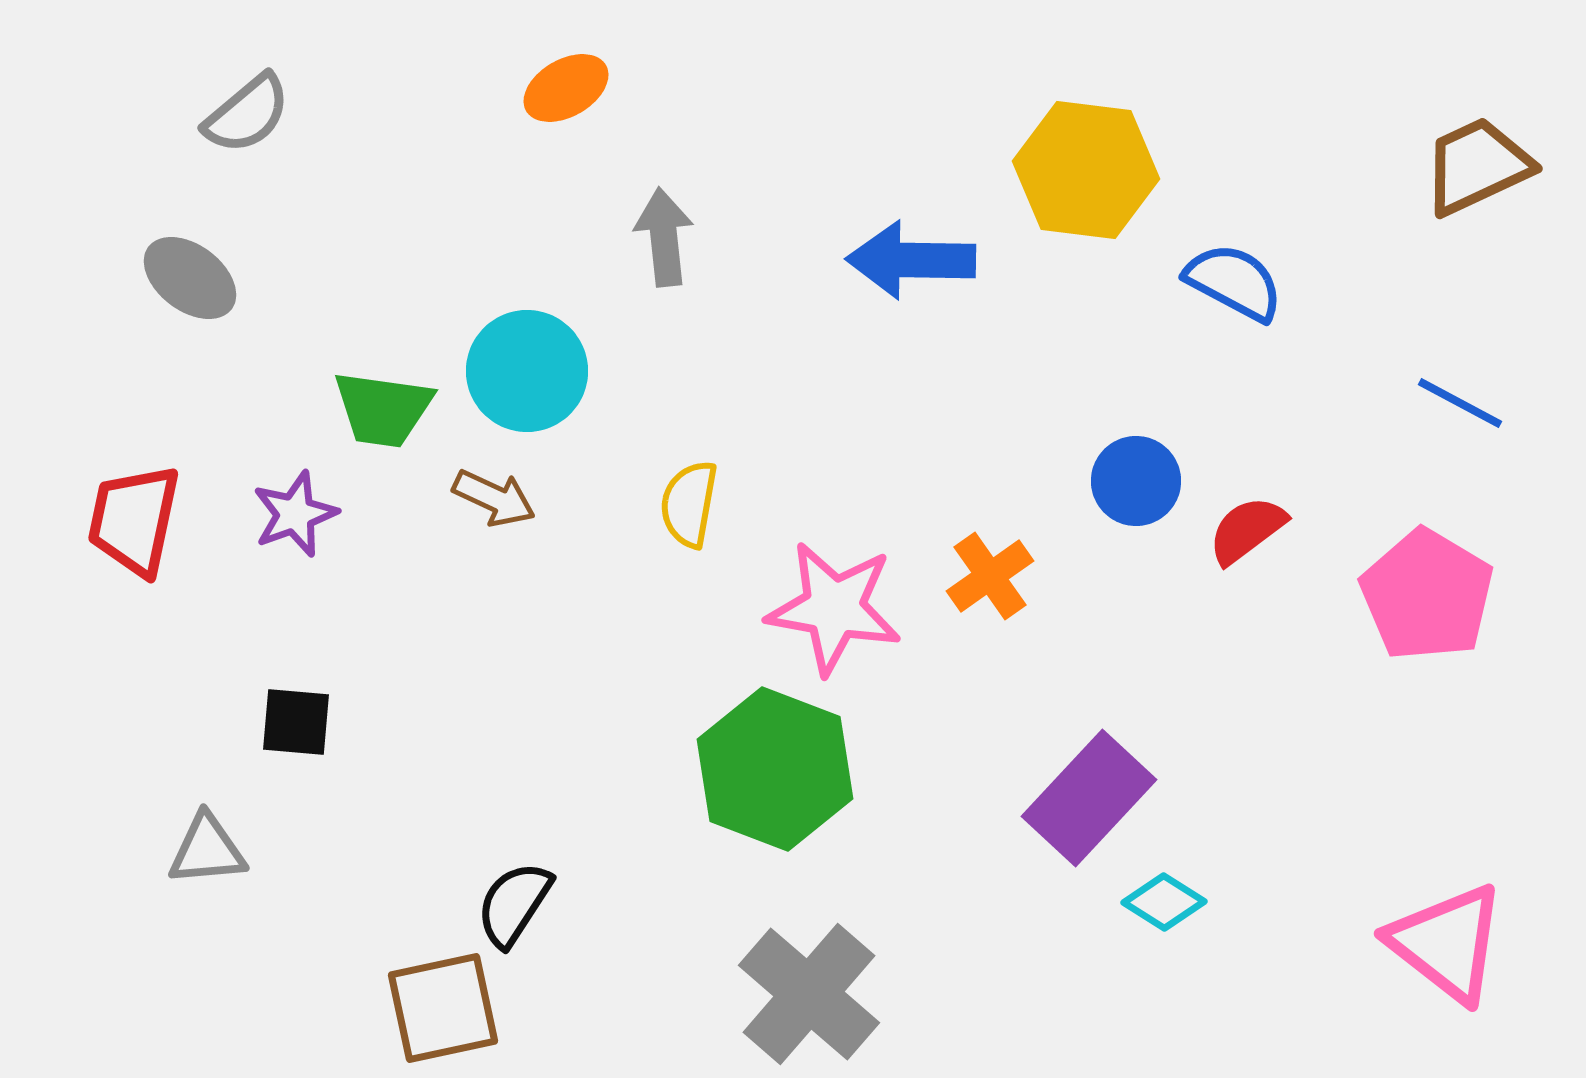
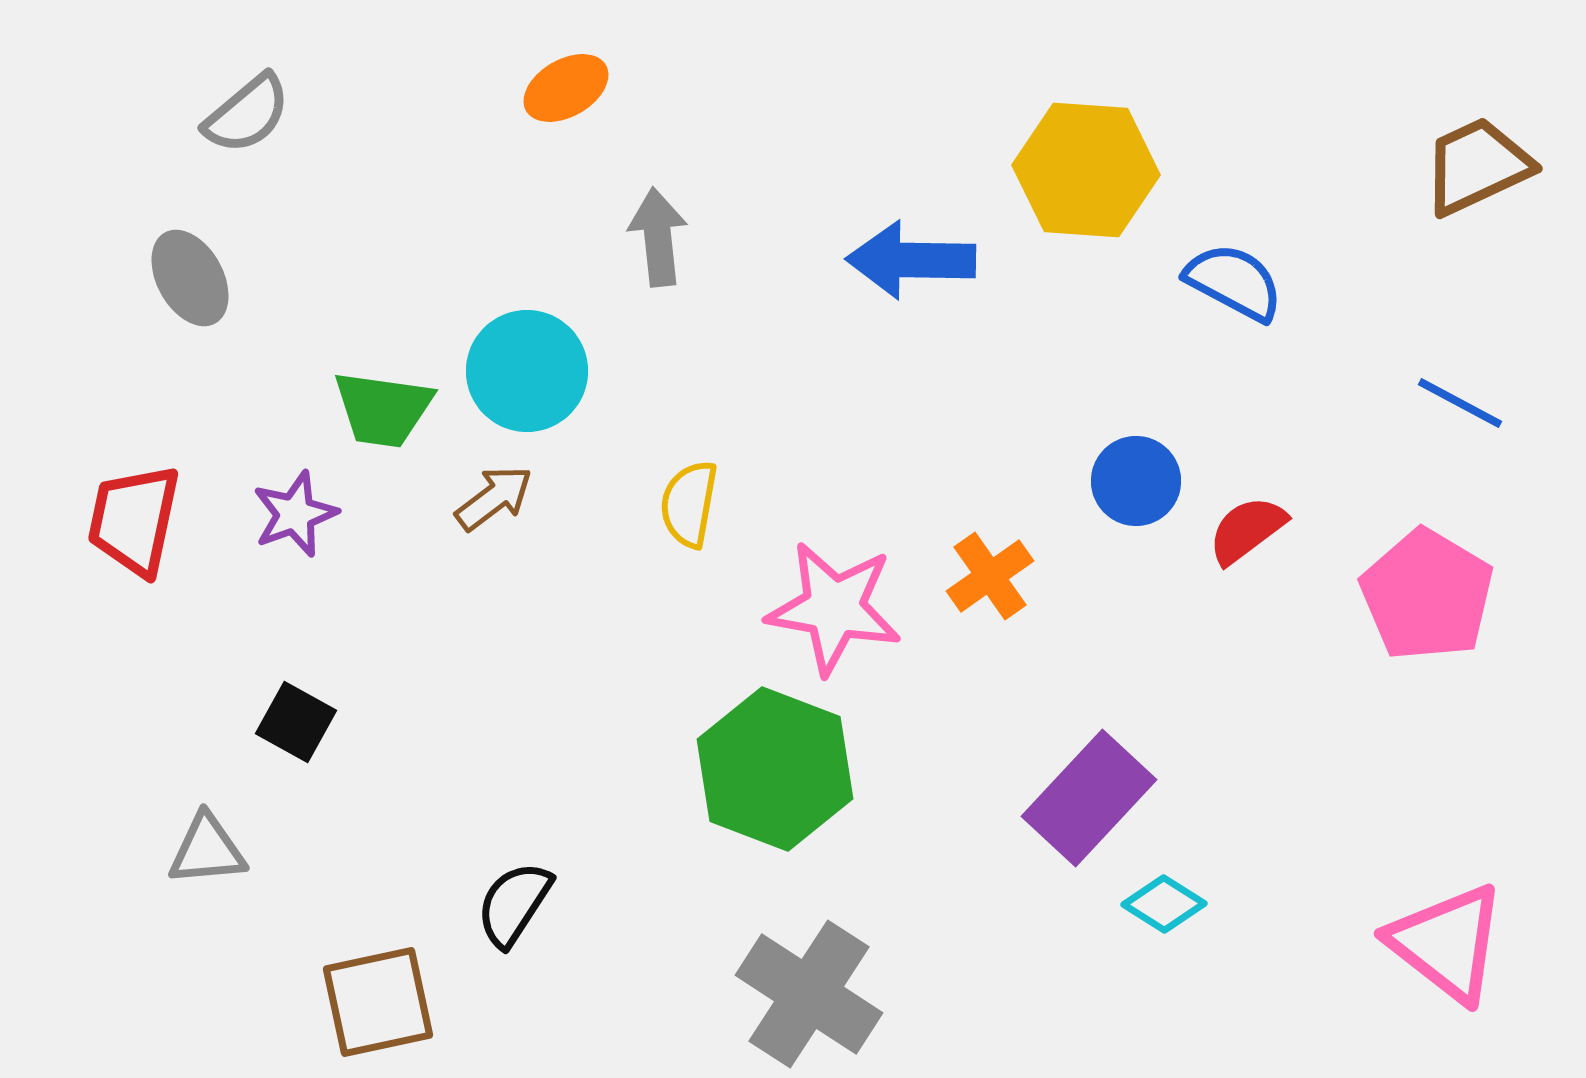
yellow hexagon: rotated 3 degrees counterclockwise
gray arrow: moved 6 px left
gray ellipse: rotated 24 degrees clockwise
brown arrow: rotated 62 degrees counterclockwise
black square: rotated 24 degrees clockwise
cyan diamond: moved 2 px down
gray cross: rotated 8 degrees counterclockwise
brown square: moved 65 px left, 6 px up
